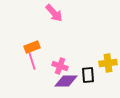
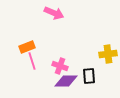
pink arrow: rotated 24 degrees counterclockwise
orange rectangle: moved 5 px left
yellow cross: moved 9 px up
black rectangle: moved 1 px right, 1 px down
